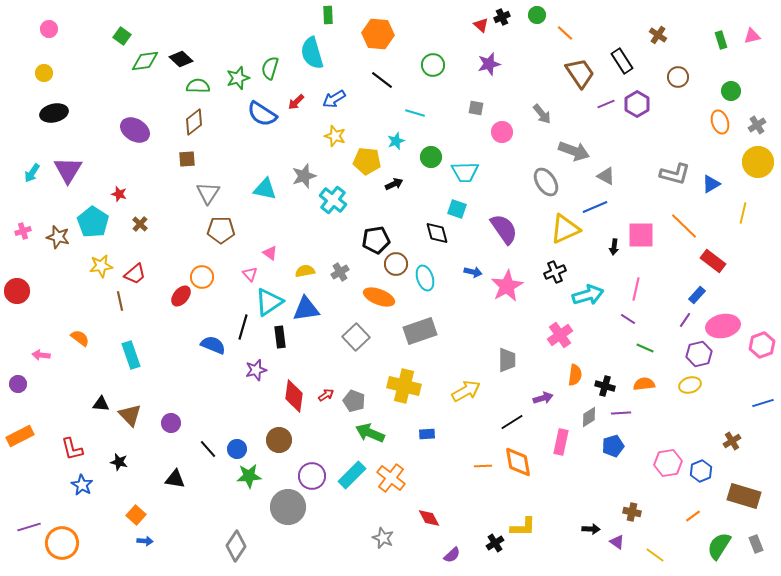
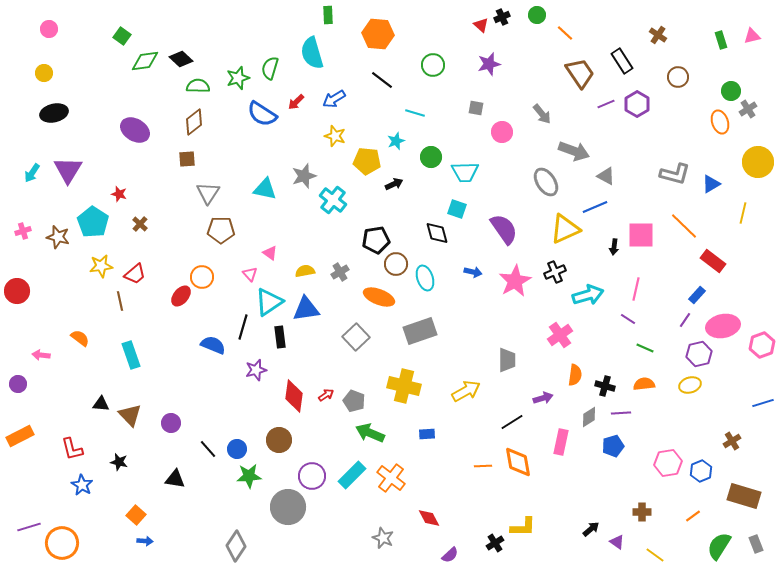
gray cross at (757, 125): moved 9 px left, 16 px up
pink star at (507, 286): moved 8 px right, 5 px up
brown cross at (632, 512): moved 10 px right; rotated 12 degrees counterclockwise
black arrow at (591, 529): rotated 42 degrees counterclockwise
purple semicircle at (452, 555): moved 2 px left
